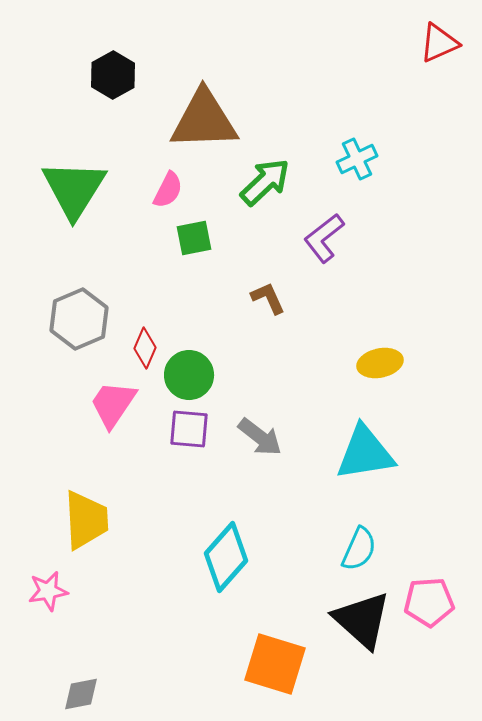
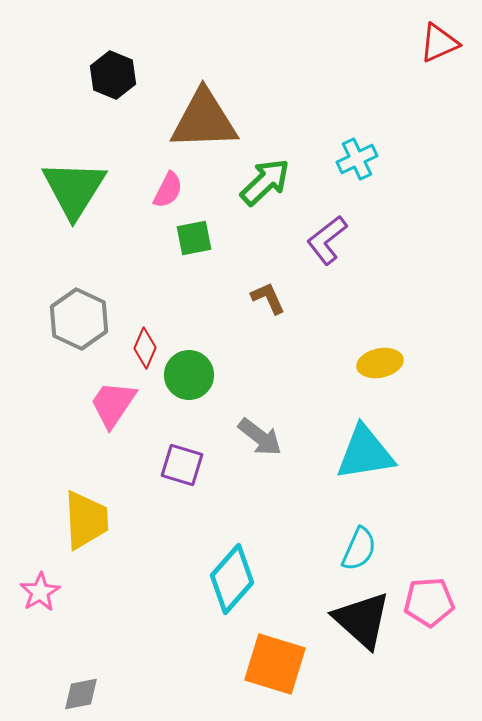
black hexagon: rotated 9 degrees counterclockwise
purple L-shape: moved 3 px right, 2 px down
gray hexagon: rotated 12 degrees counterclockwise
purple square: moved 7 px left, 36 px down; rotated 12 degrees clockwise
cyan diamond: moved 6 px right, 22 px down
pink star: moved 8 px left, 1 px down; rotated 21 degrees counterclockwise
